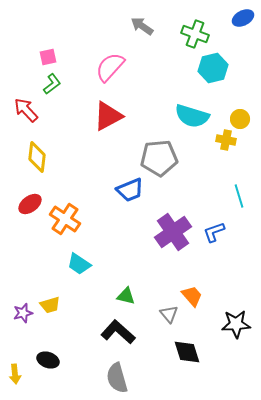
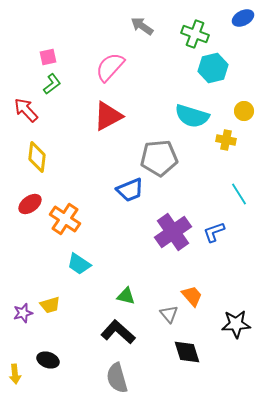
yellow circle: moved 4 px right, 8 px up
cyan line: moved 2 px up; rotated 15 degrees counterclockwise
